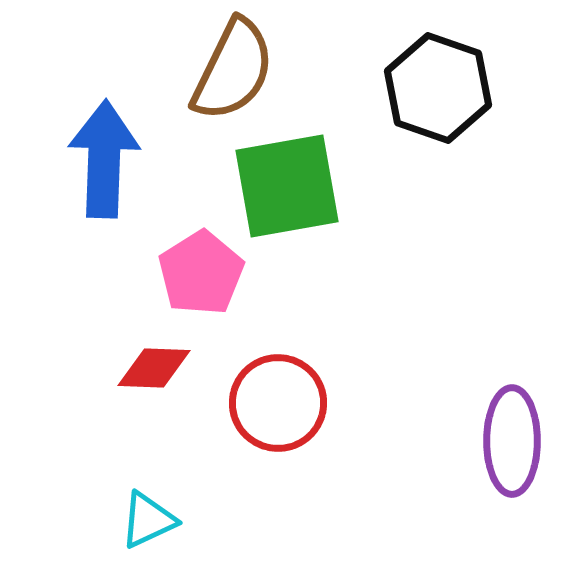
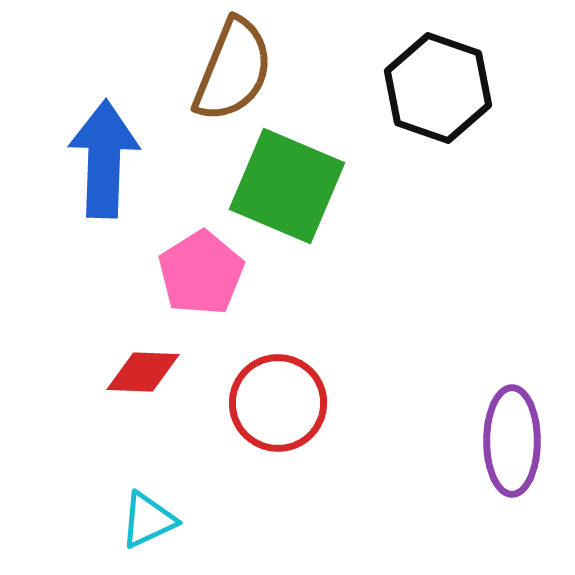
brown semicircle: rotated 4 degrees counterclockwise
green square: rotated 33 degrees clockwise
red diamond: moved 11 px left, 4 px down
